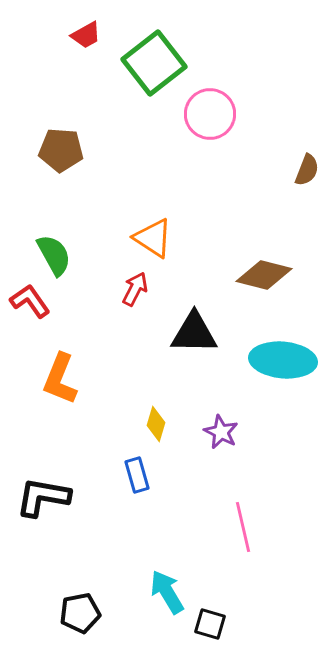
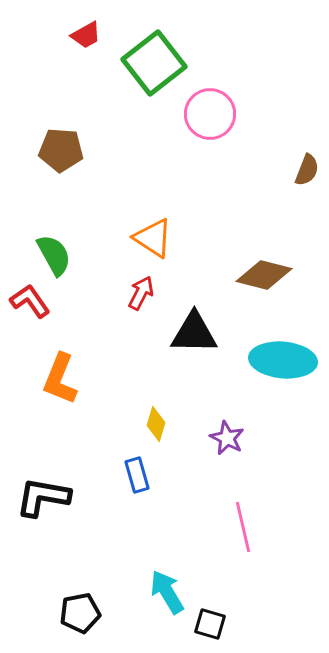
red arrow: moved 6 px right, 4 px down
purple star: moved 6 px right, 6 px down
